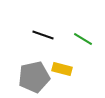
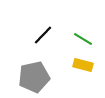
black line: rotated 65 degrees counterclockwise
yellow rectangle: moved 21 px right, 4 px up
